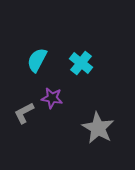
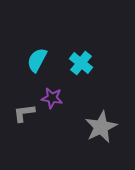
gray L-shape: rotated 20 degrees clockwise
gray star: moved 3 px right, 1 px up; rotated 16 degrees clockwise
